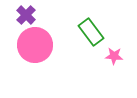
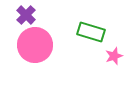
green rectangle: rotated 36 degrees counterclockwise
pink star: rotated 24 degrees counterclockwise
